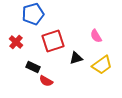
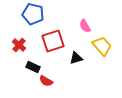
blue pentagon: rotated 30 degrees clockwise
pink semicircle: moved 11 px left, 10 px up
red cross: moved 3 px right, 3 px down
yellow trapezoid: moved 19 px up; rotated 95 degrees counterclockwise
